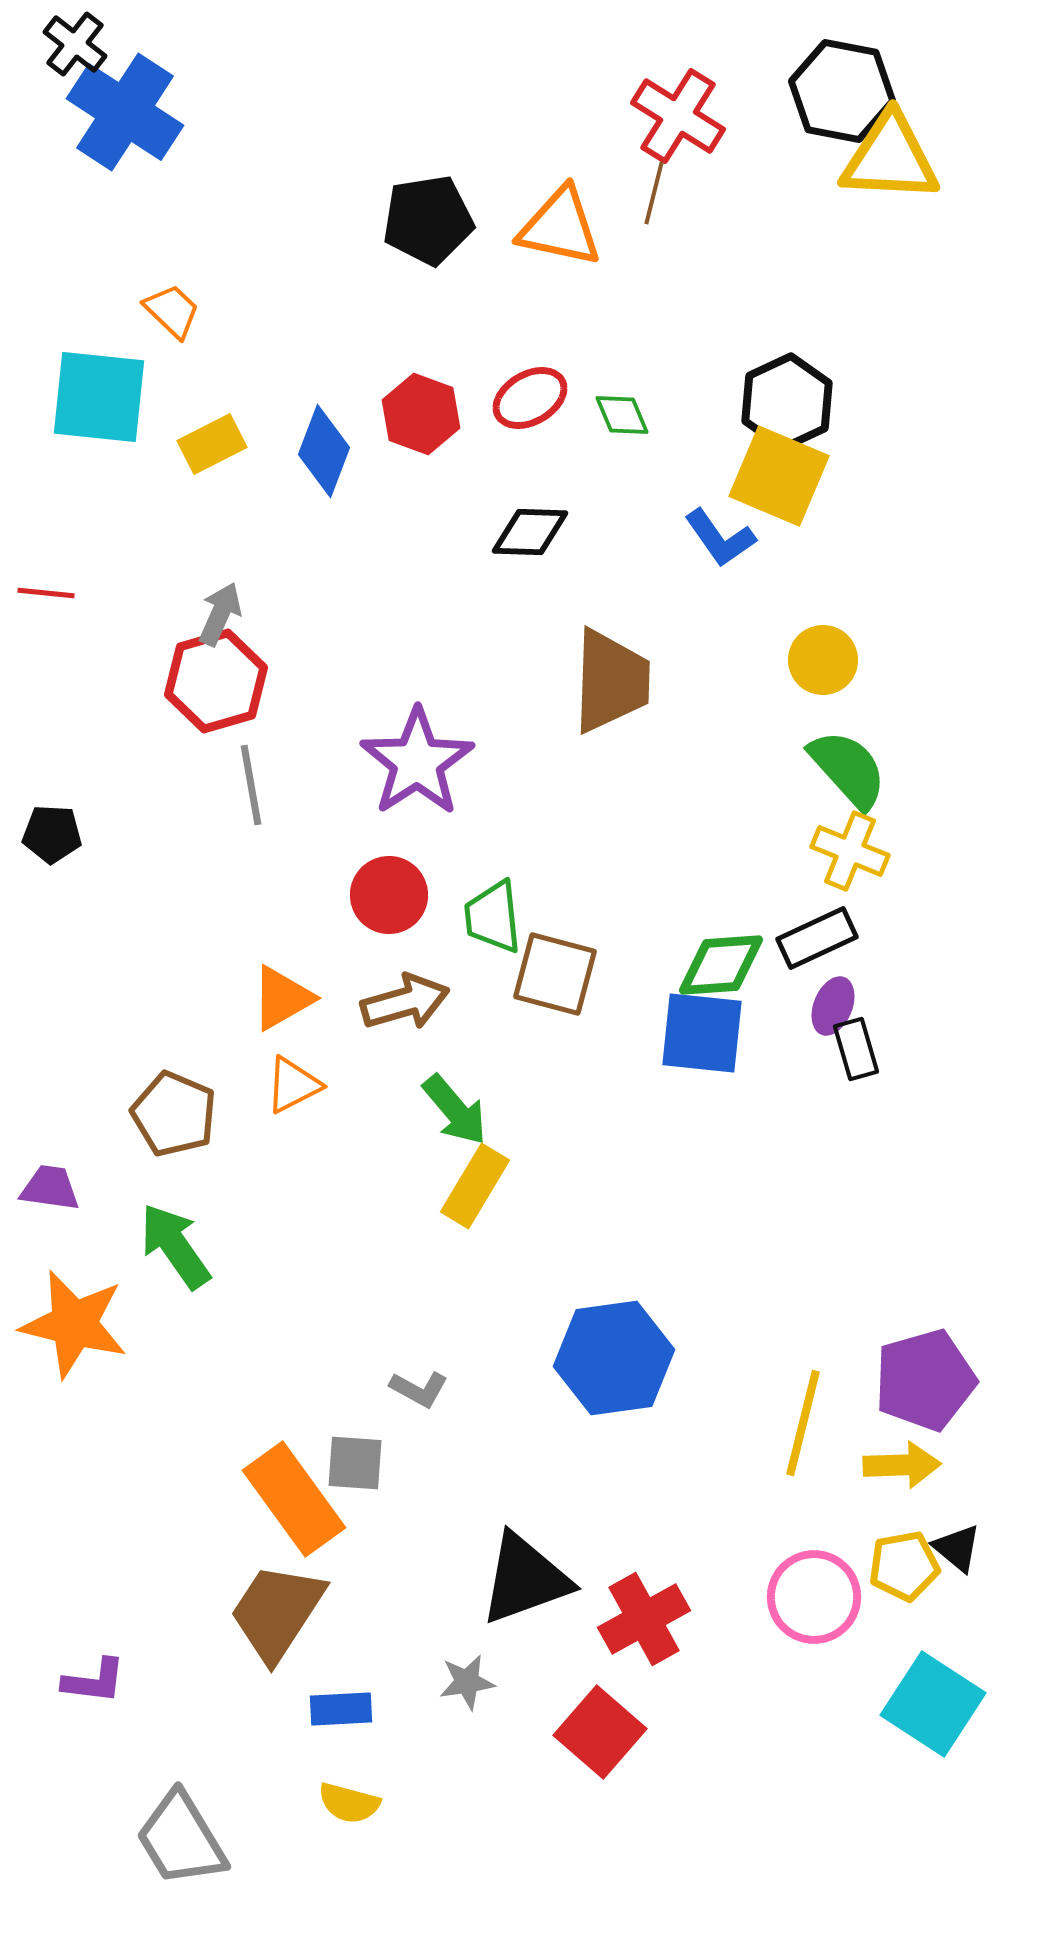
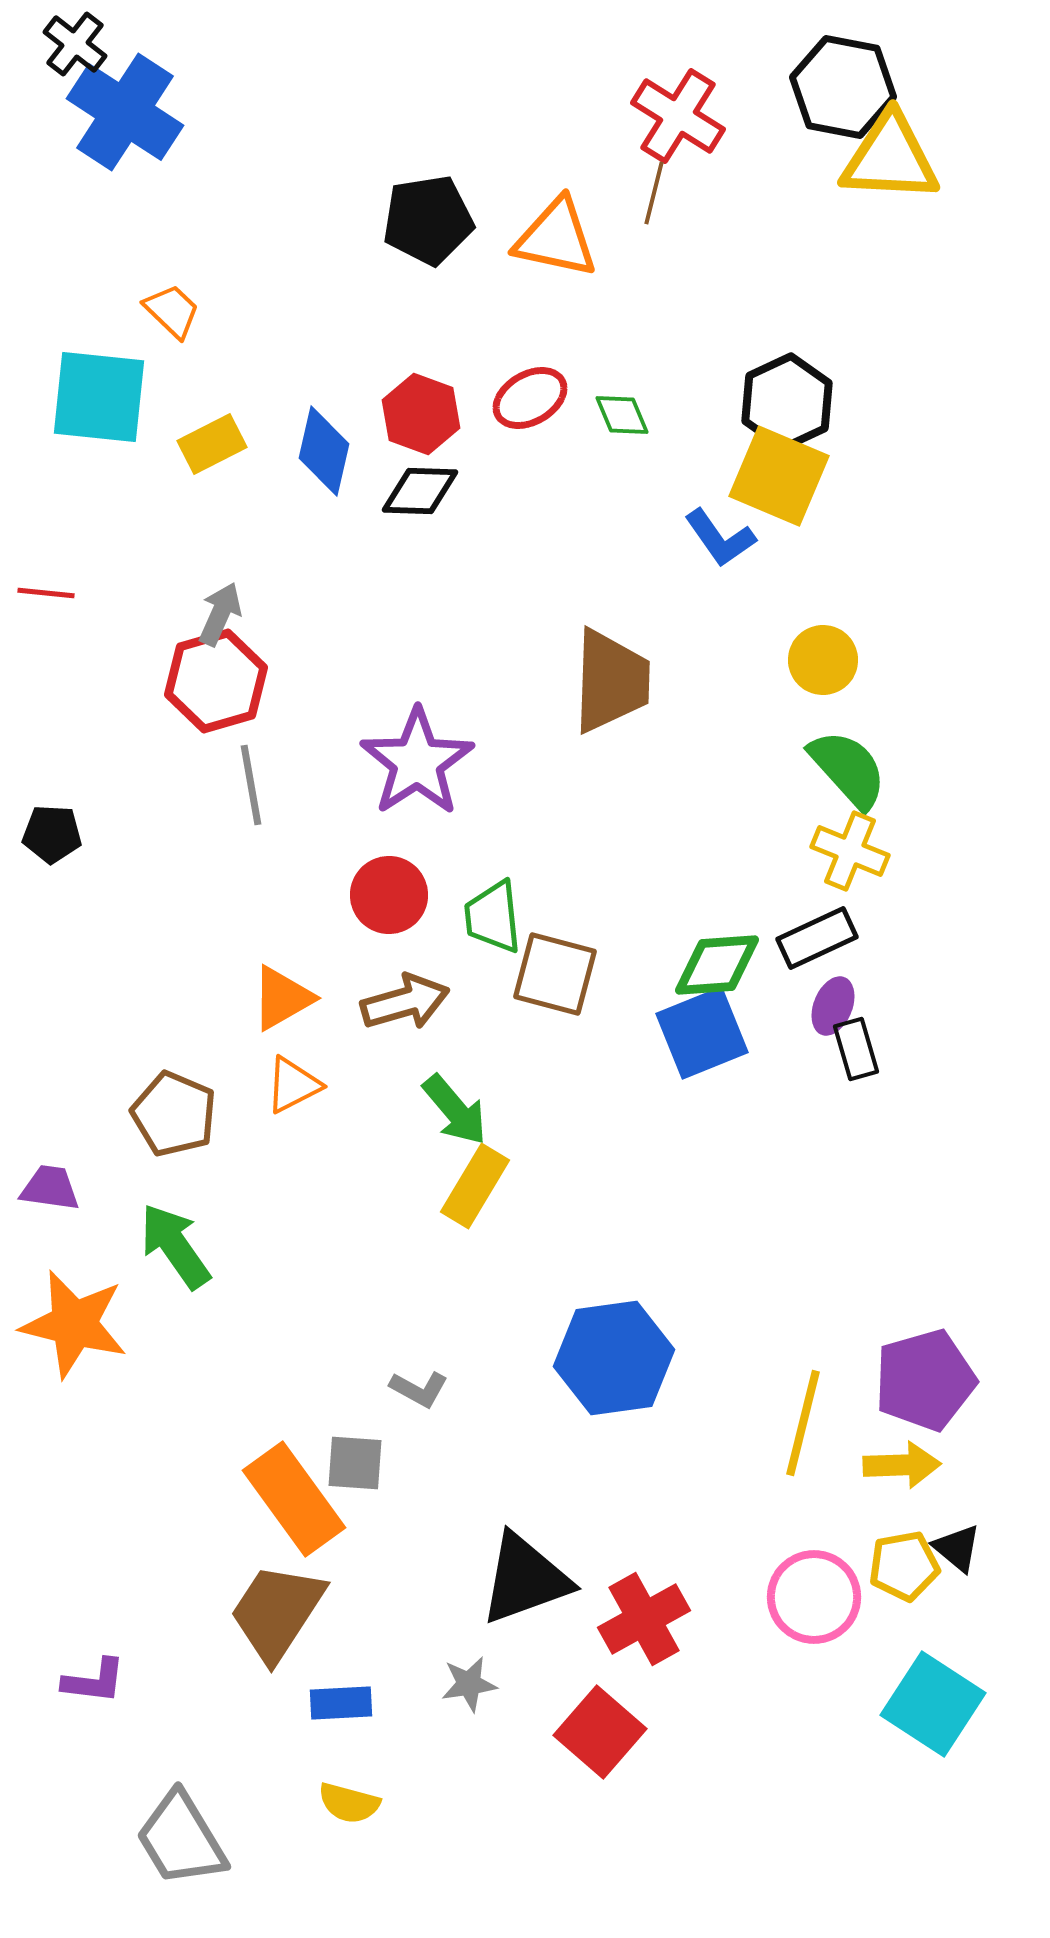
black hexagon at (842, 91): moved 1 px right, 4 px up
orange triangle at (560, 227): moved 4 px left, 11 px down
blue diamond at (324, 451): rotated 8 degrees counterclockwise
black diamond at (530, 532): moved 110 px left, 41 px up
green diamond at (721, 965): moved 4 px left
blue square at (702, 1033): rotated 28 degrees counterclockwise
gray star at (467, 1682): moved 2 px right, 2 px down
blue rectangle at (341, 1709): moved 6 px up
